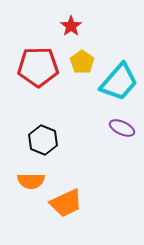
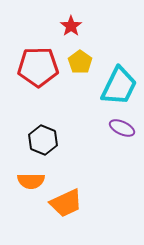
yellow pentagon: moved 2 px left
cyan trapezoid: moved 4 px down; rotated 15 degrees counterclockwise
